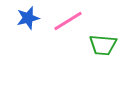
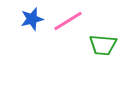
blue star: moved 4 px right, 1 px down
